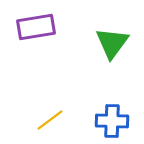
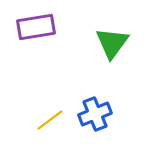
blue cross: moved 17 px left, 7 px up; rotated 24 degrees counterclockwise
